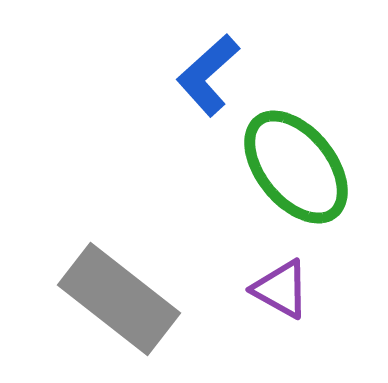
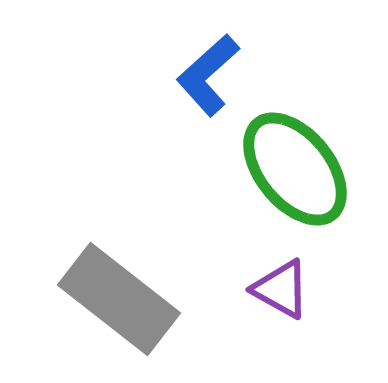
green ellipse: moved 1 px left, 2 px down
